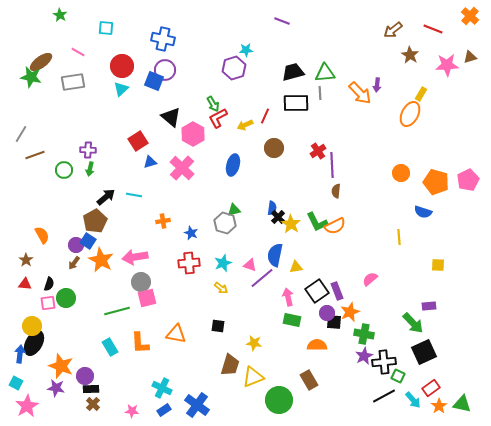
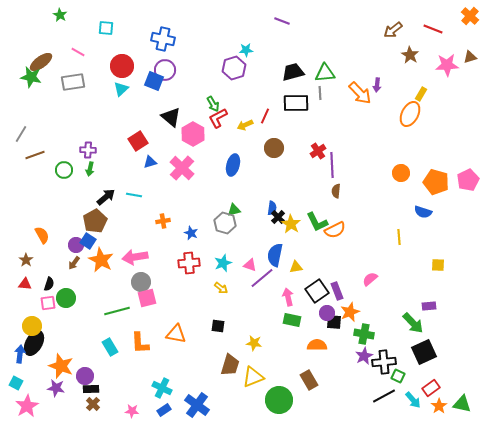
orange semicircle at (335, 226): moved 4 px down
